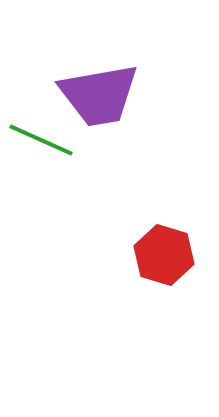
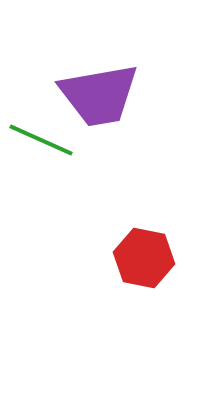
red hexagon: moved 20 px left, 3 px down; rotated 6 degrees counterclockwise
